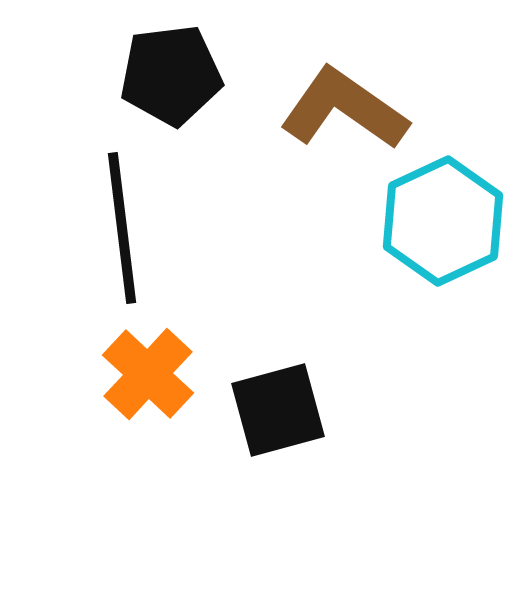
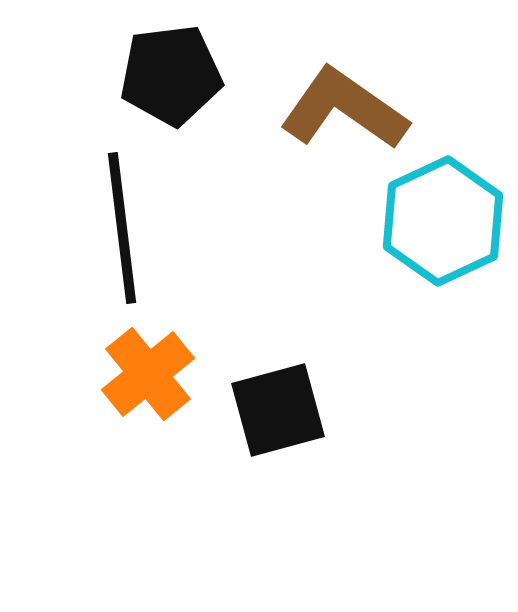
orange cross: rotated 8 degrees clockwise
